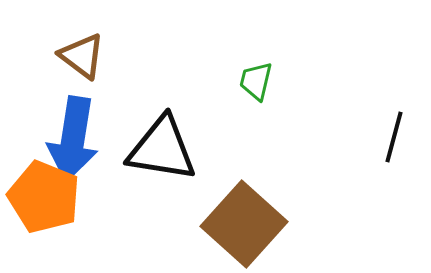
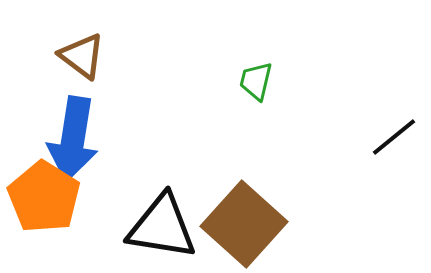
black line: rotated 36 degrees clockwise
black triangle: moved 78 px down
orange pentagon: rotated 10 degrees clockwise
